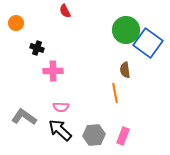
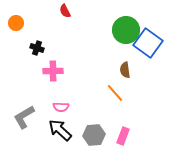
orange line: rotated 30 degrees counterclockwise
gray L-shape: rotated 65 degrees counterclockwise
